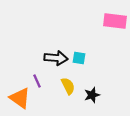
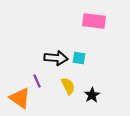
pink rectangle: moved 21 px left
black star: rotated 14 degrees counterclockwise
